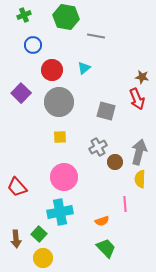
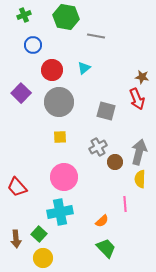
orange semicircle: rotated 24 degrees counterclockwise
